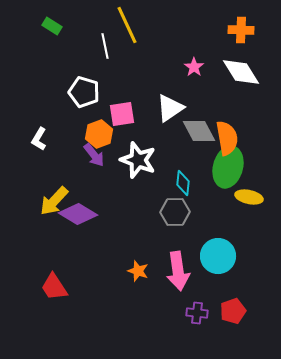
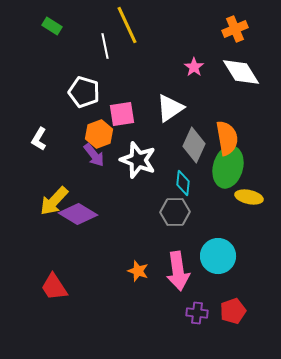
orange cross: moved 6 px left, 1 px up; rotated 25 degrees counterclockwise
gray diamond: moved 5 px left, 14 px down; rotated 52 degrees clockwise
